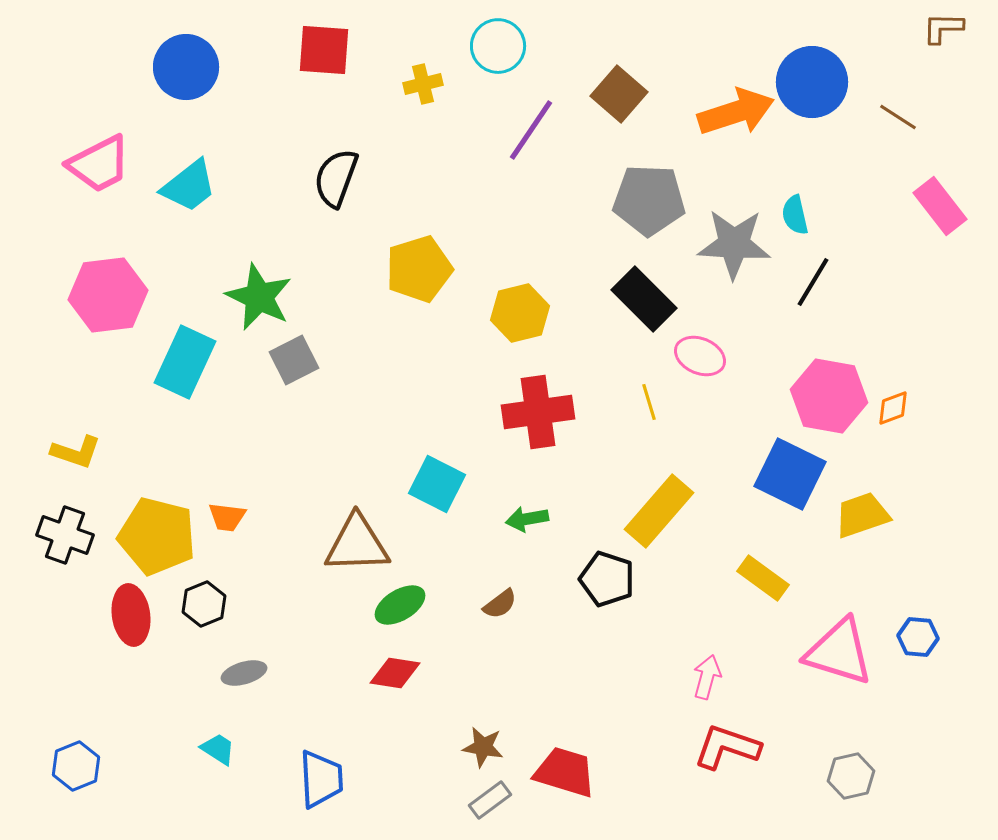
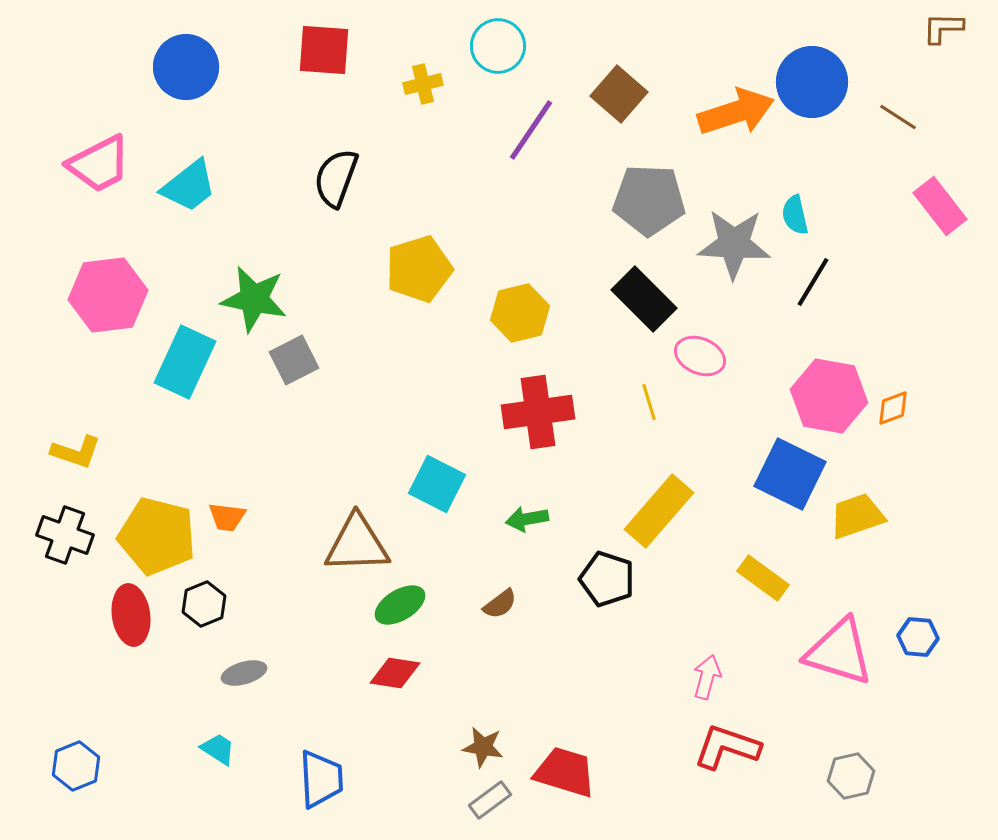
green star at (259, 297): moved 5 px left, 2 px down; rotated 14 degrees counterclockwise
yellow trapezoid at (862, 515): moved 5 px left, 1 px down
